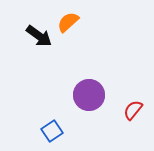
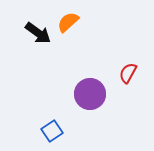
black arrow: moved 1 px left, 3 px up
purple circle: moved 1 px right, 1 px up
red semicircle: moved 5 px left, 37 px up; rotated 10 degrees counterclockwise
